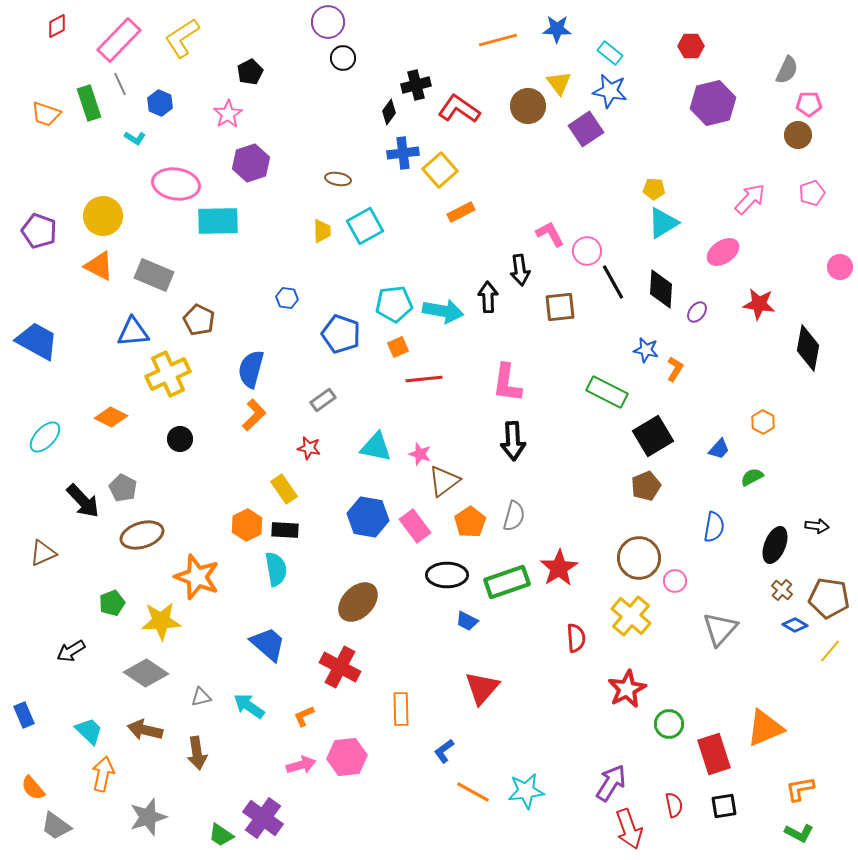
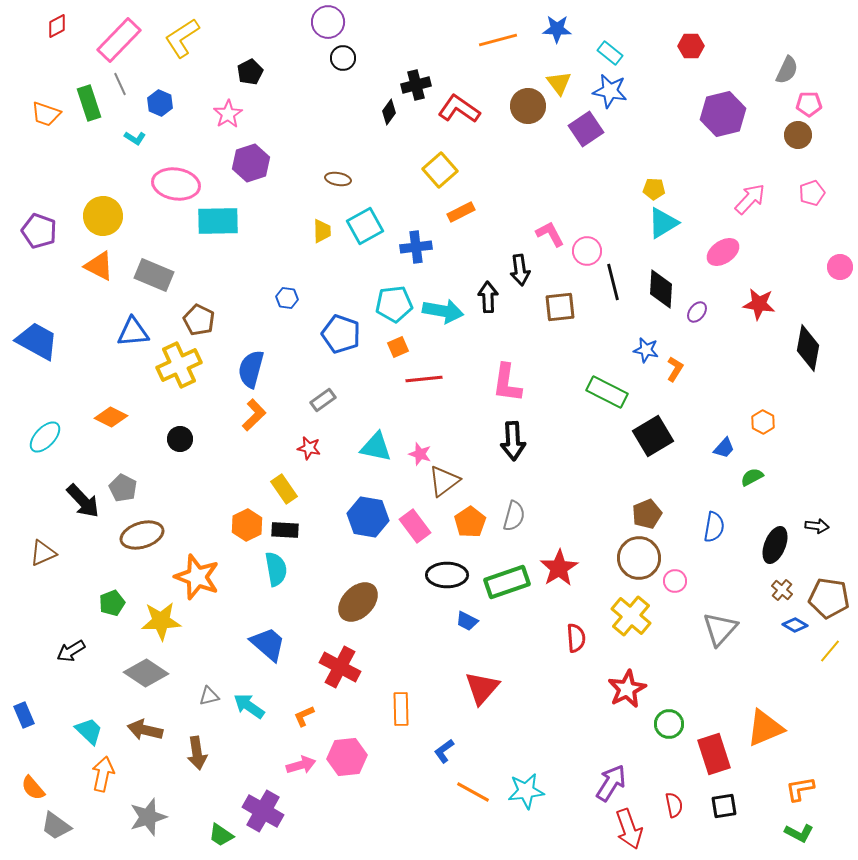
purple hexagon at (713, 103): moved 10 px right, 11 px down
blue cross at (403, 153): moved 13 px right, 94 px down
black line at (613, 282): rotated 15 degrees clockwise
yellow cross at (168, 374): moved 11 px right, 9 px up
blue trapezoid at (719, 449): moved 5 px right, 1 px up
brown pentagon at (646, 486): moved 1 px right, 28 px down
gray triangle at (201, 697): moved 8 px right, 1 px up
purple cross at (263, 818): moved 7 px up; rotated 6 degrees counterclockwise
